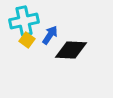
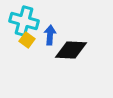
cyan cross: rotated 28 degrees clockwise
blue arrow: rotated 30 degrees counterclockwise
